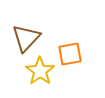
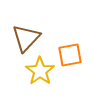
orange square: moved 1 px down
